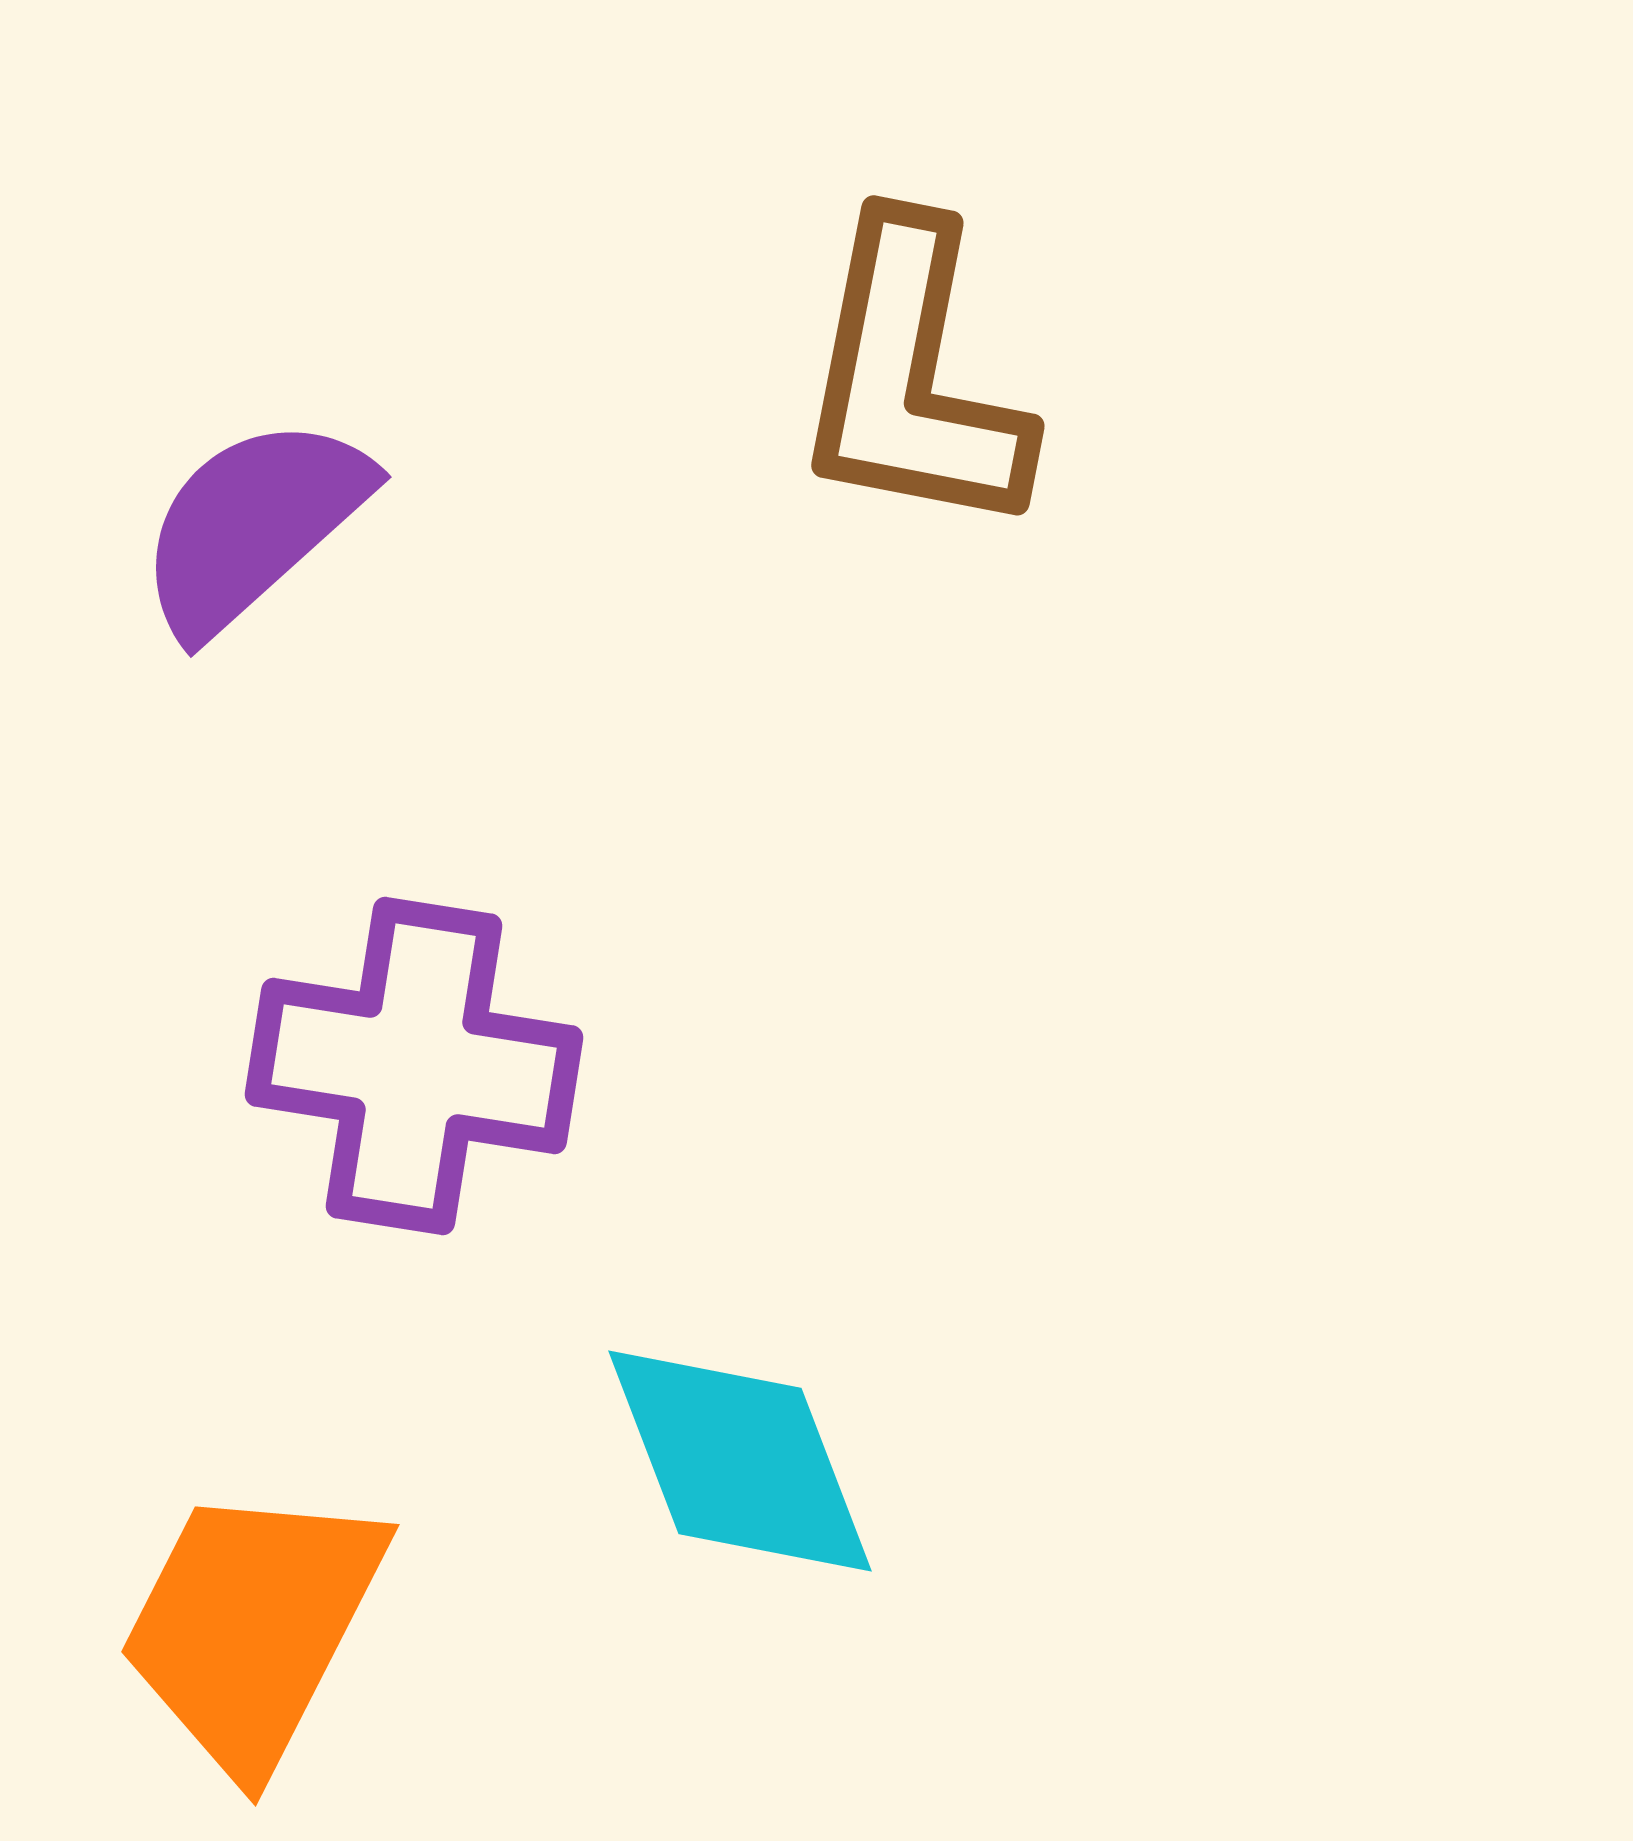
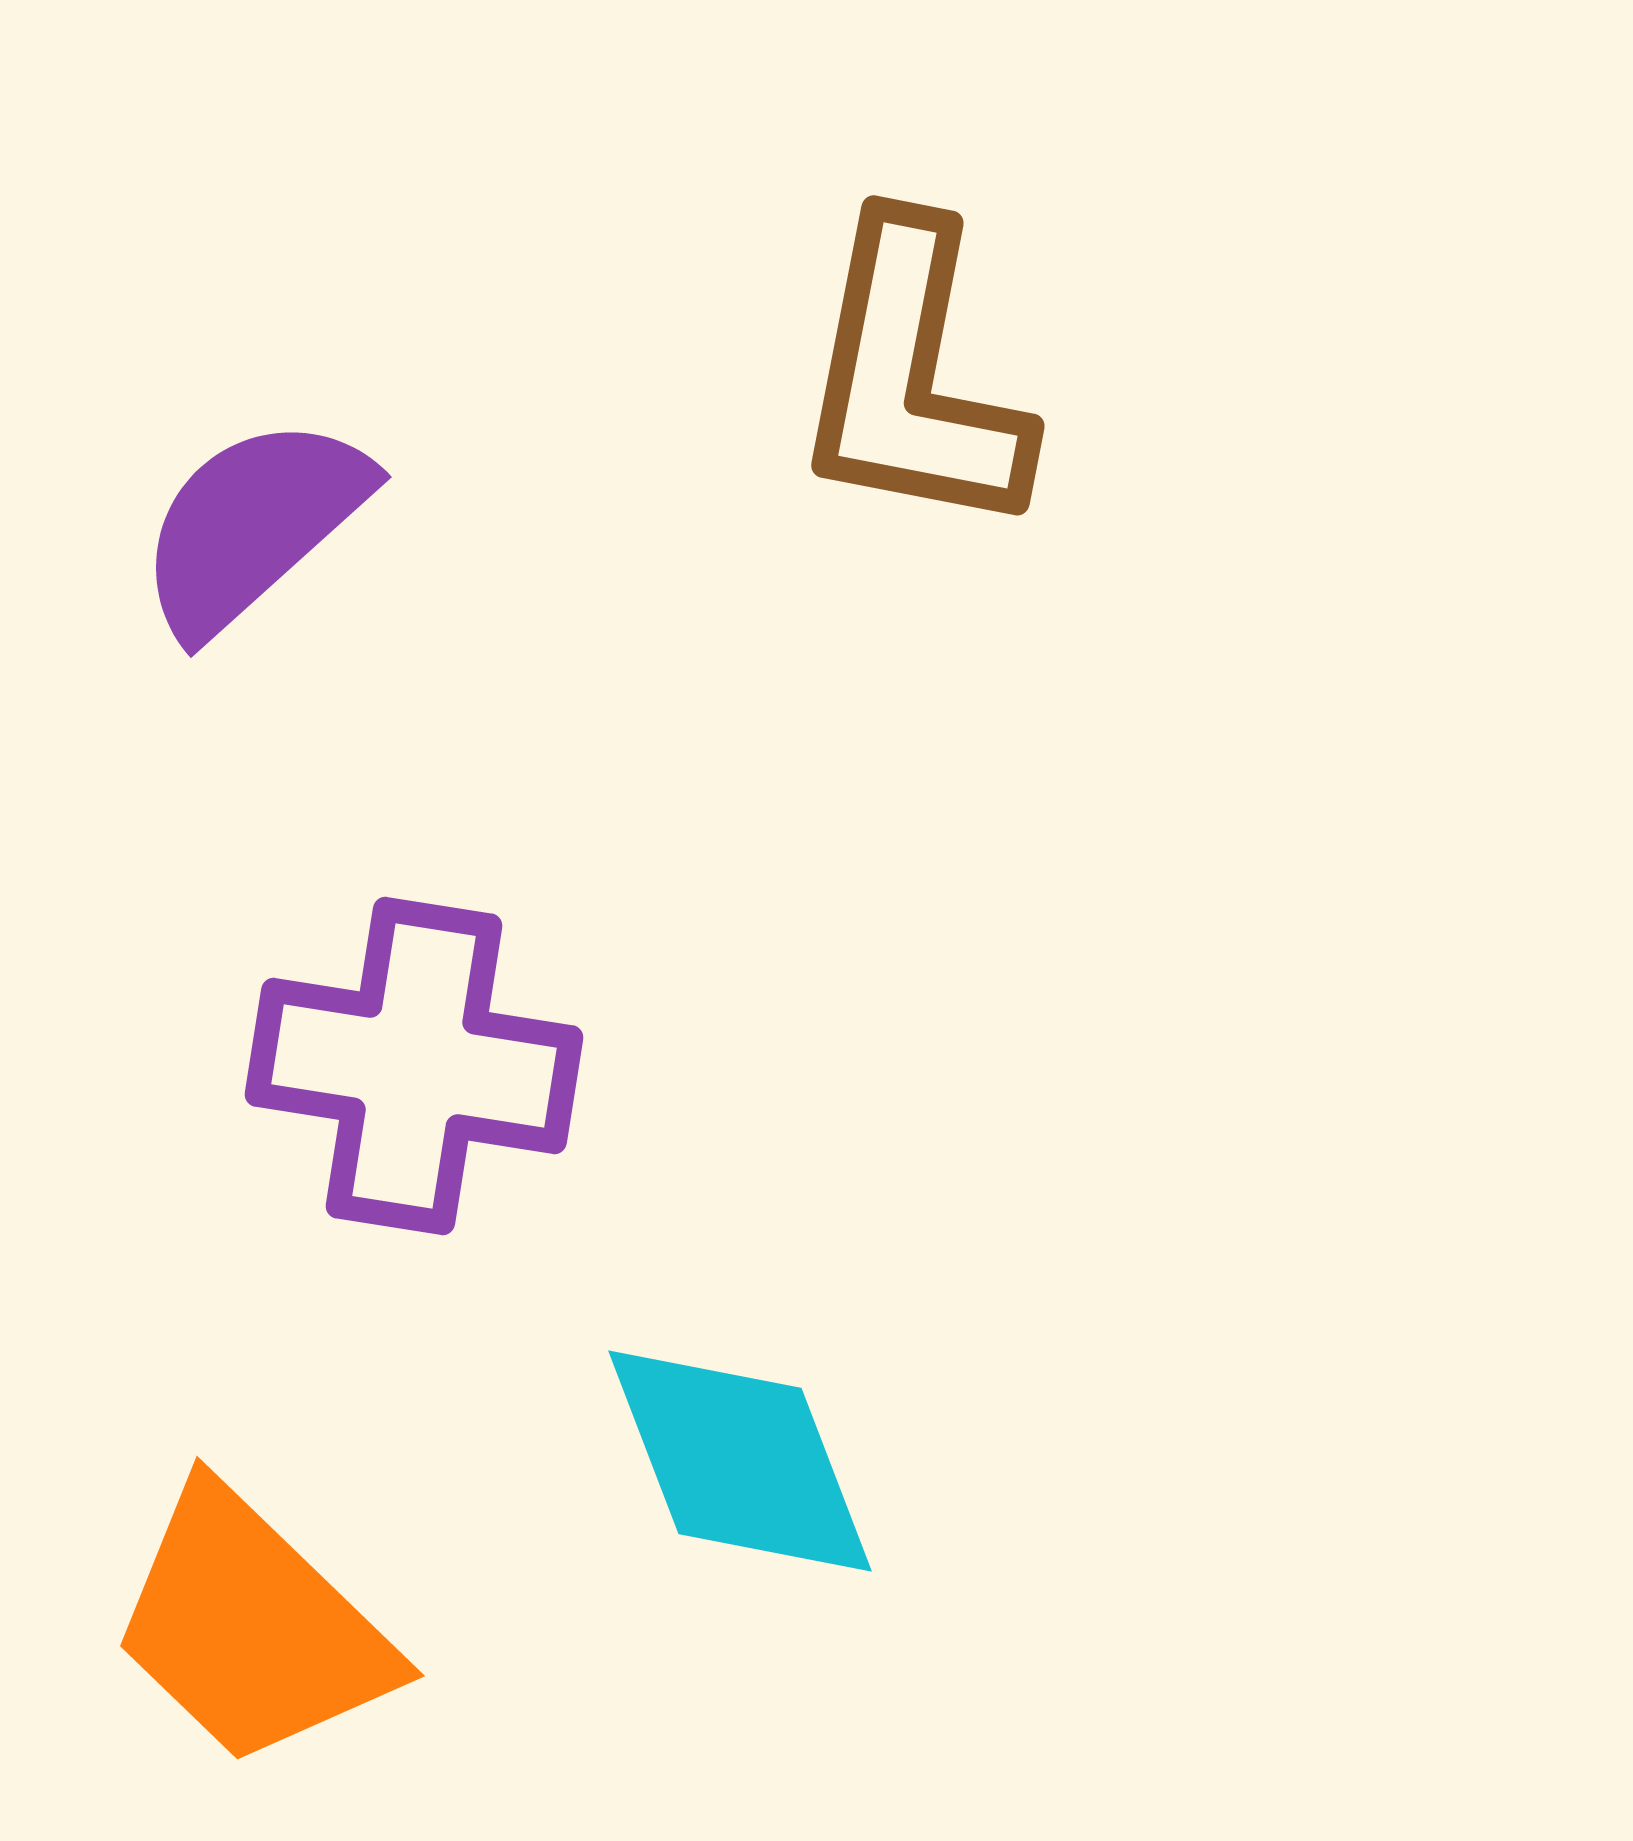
orange trapezoid: rotated 73 degrees counterclockwise
